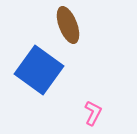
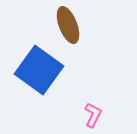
pink L-shape: moved 2 px down
